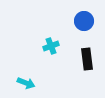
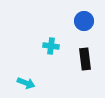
cyan cross: rotated 28 degrees clockwise
black rectangle: moved 2 px left
